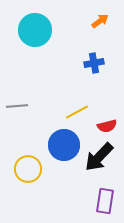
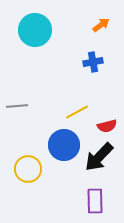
orange arrow: moved 1 px right, 4 px down
blue cross: moved 1 px left, 1 px up
purple rectangle: moved 10 px left; rotated 10 degrees counterclockwise
